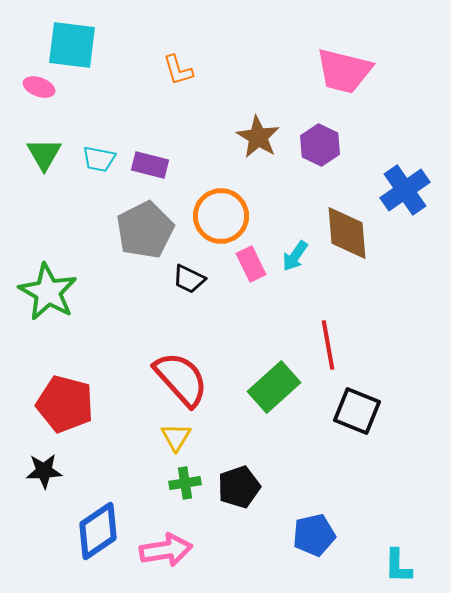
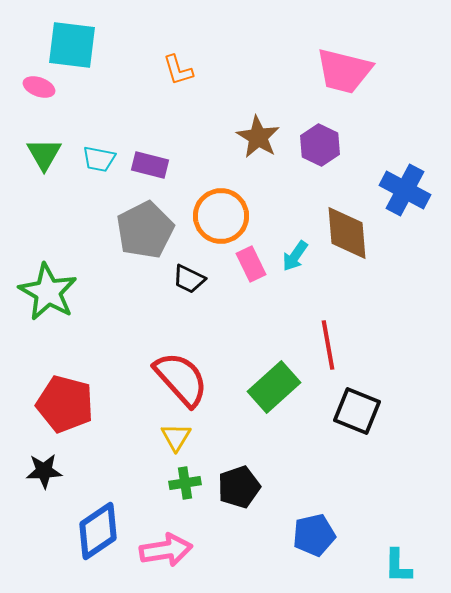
blue cross: rotated 27 degrees counterclockwise
